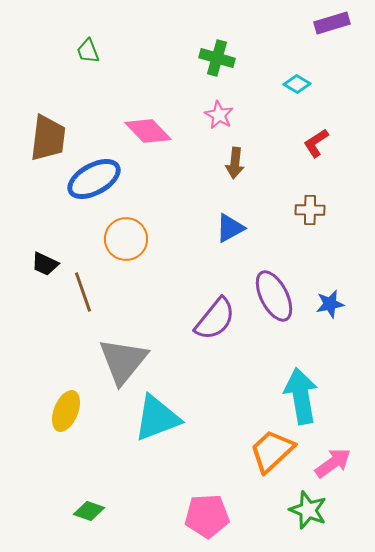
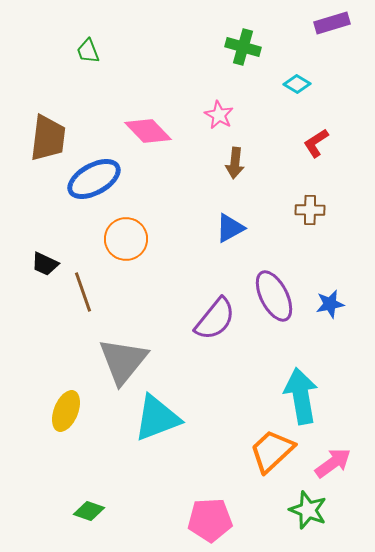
green cross: moved 26 px right, 11 px up
pink pentagon: moved 3 px right, 4 px down
